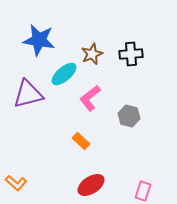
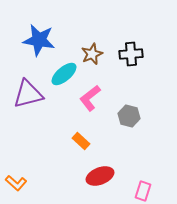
red ellipse: moved 9 px right, 9 px up; rotated 12 degrees clockwise
